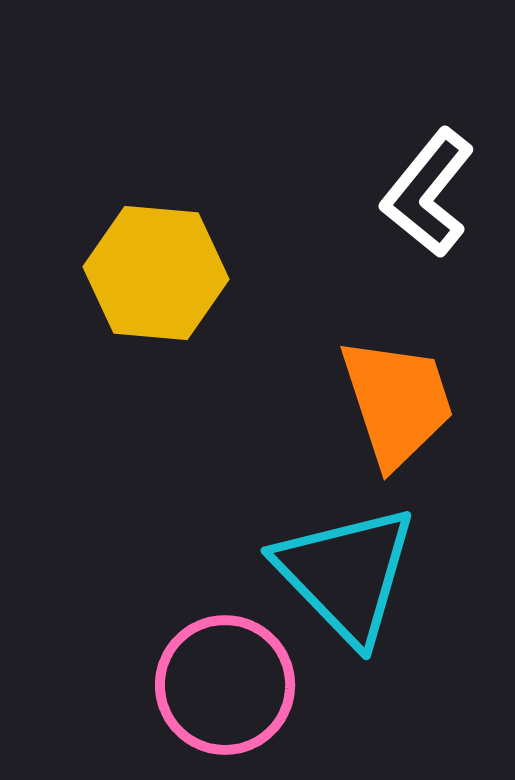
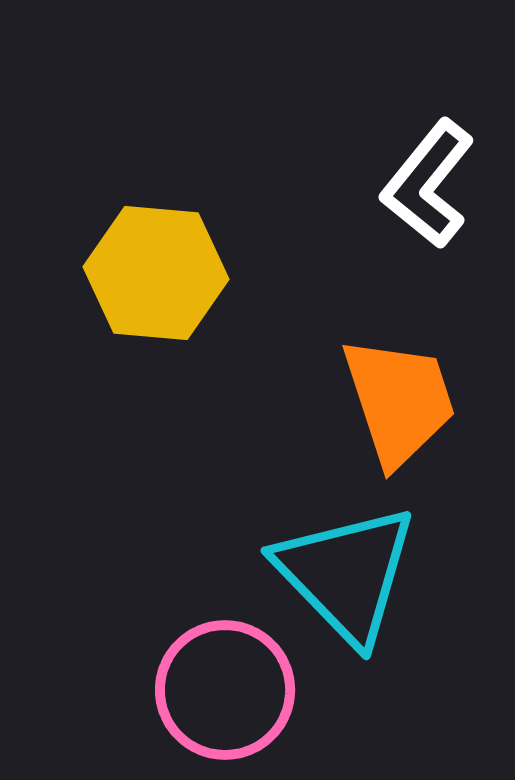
white L-shape: moved 9 px up
orange trapezoid: moved 2 px right, 1 px up
pink circle: moved 5 px down
